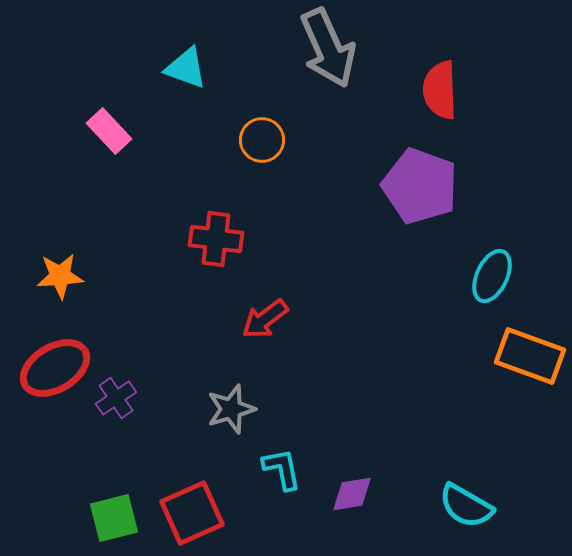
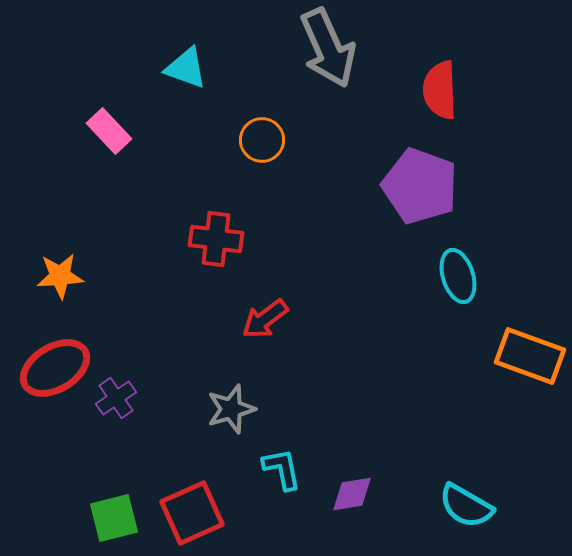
cyan ellipse: moved 34 px left; rotated 42 degrees counterclockwise
